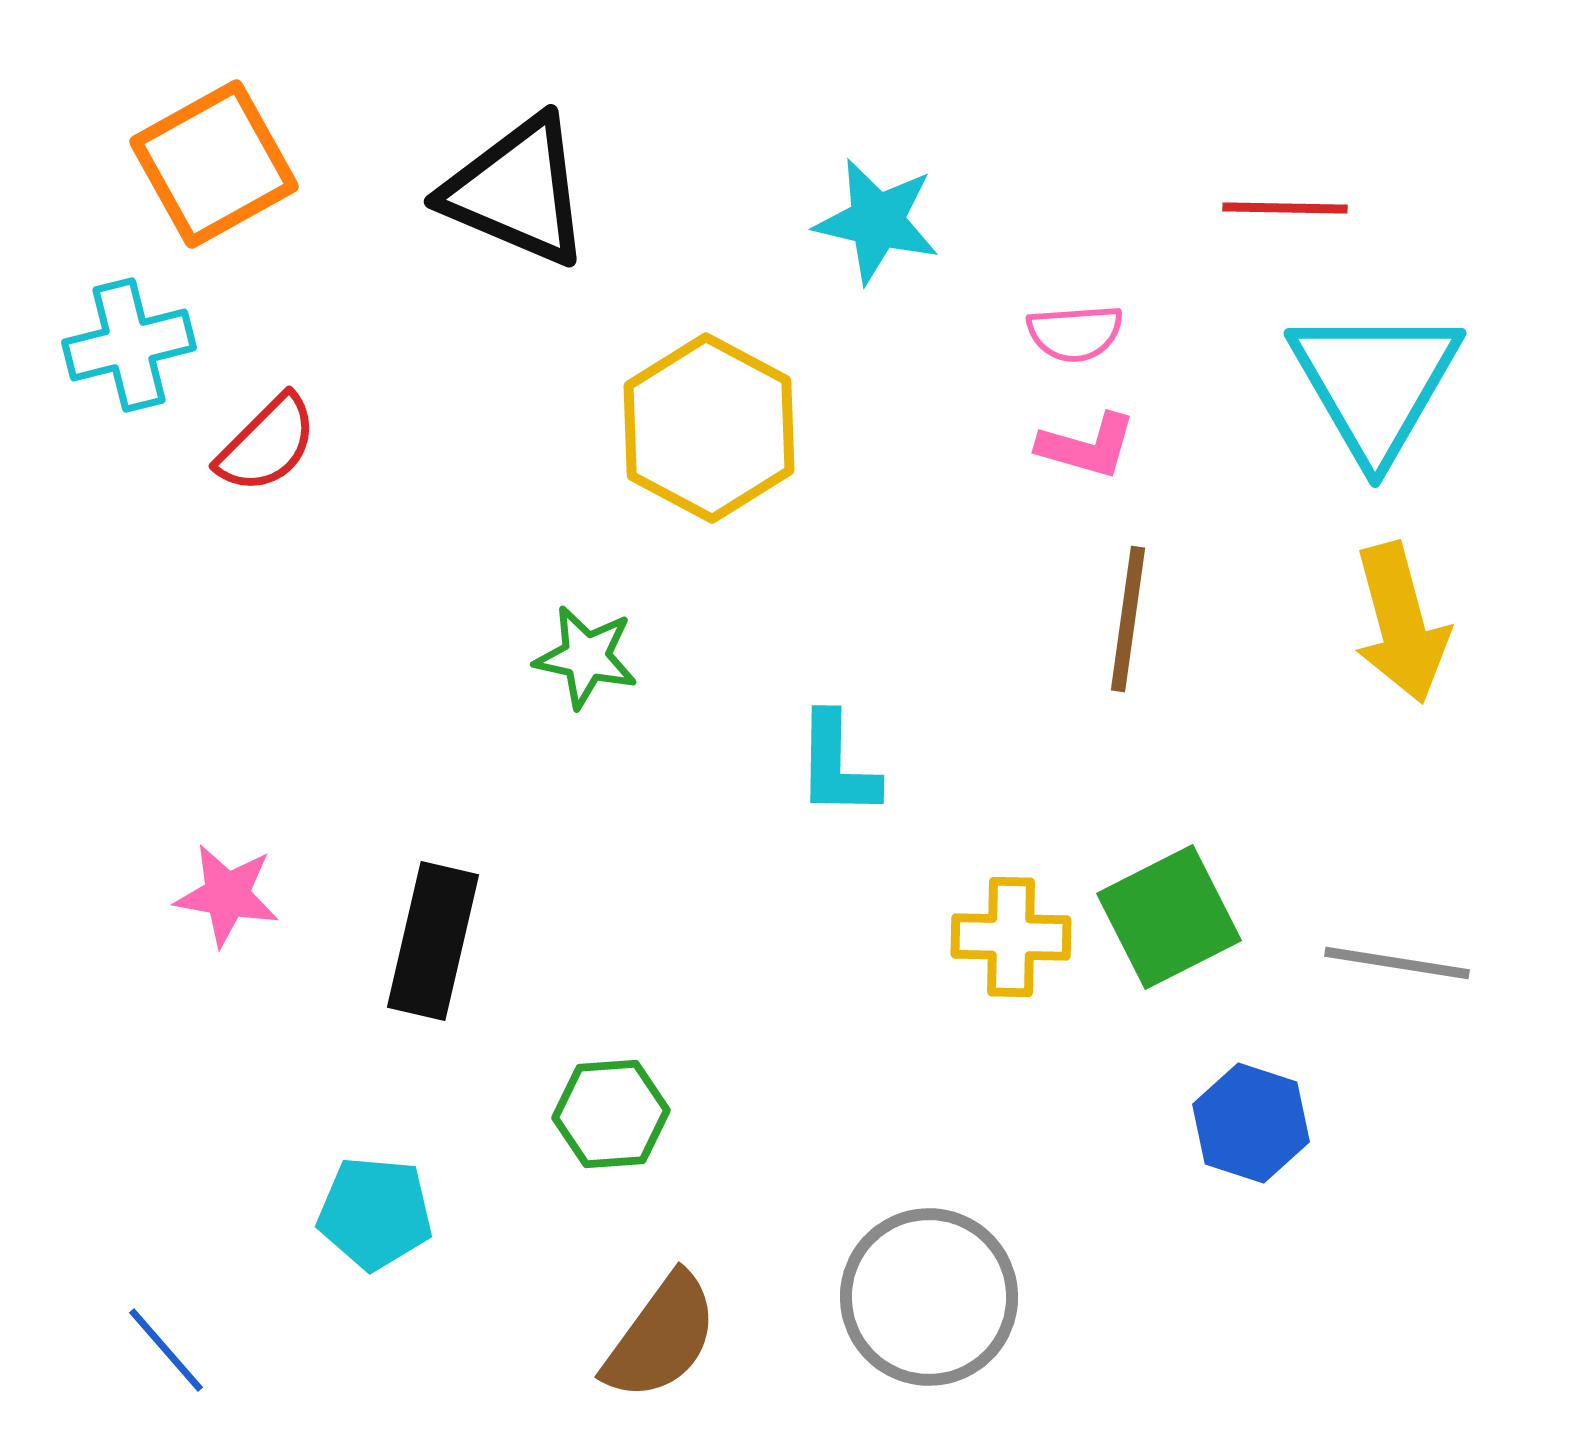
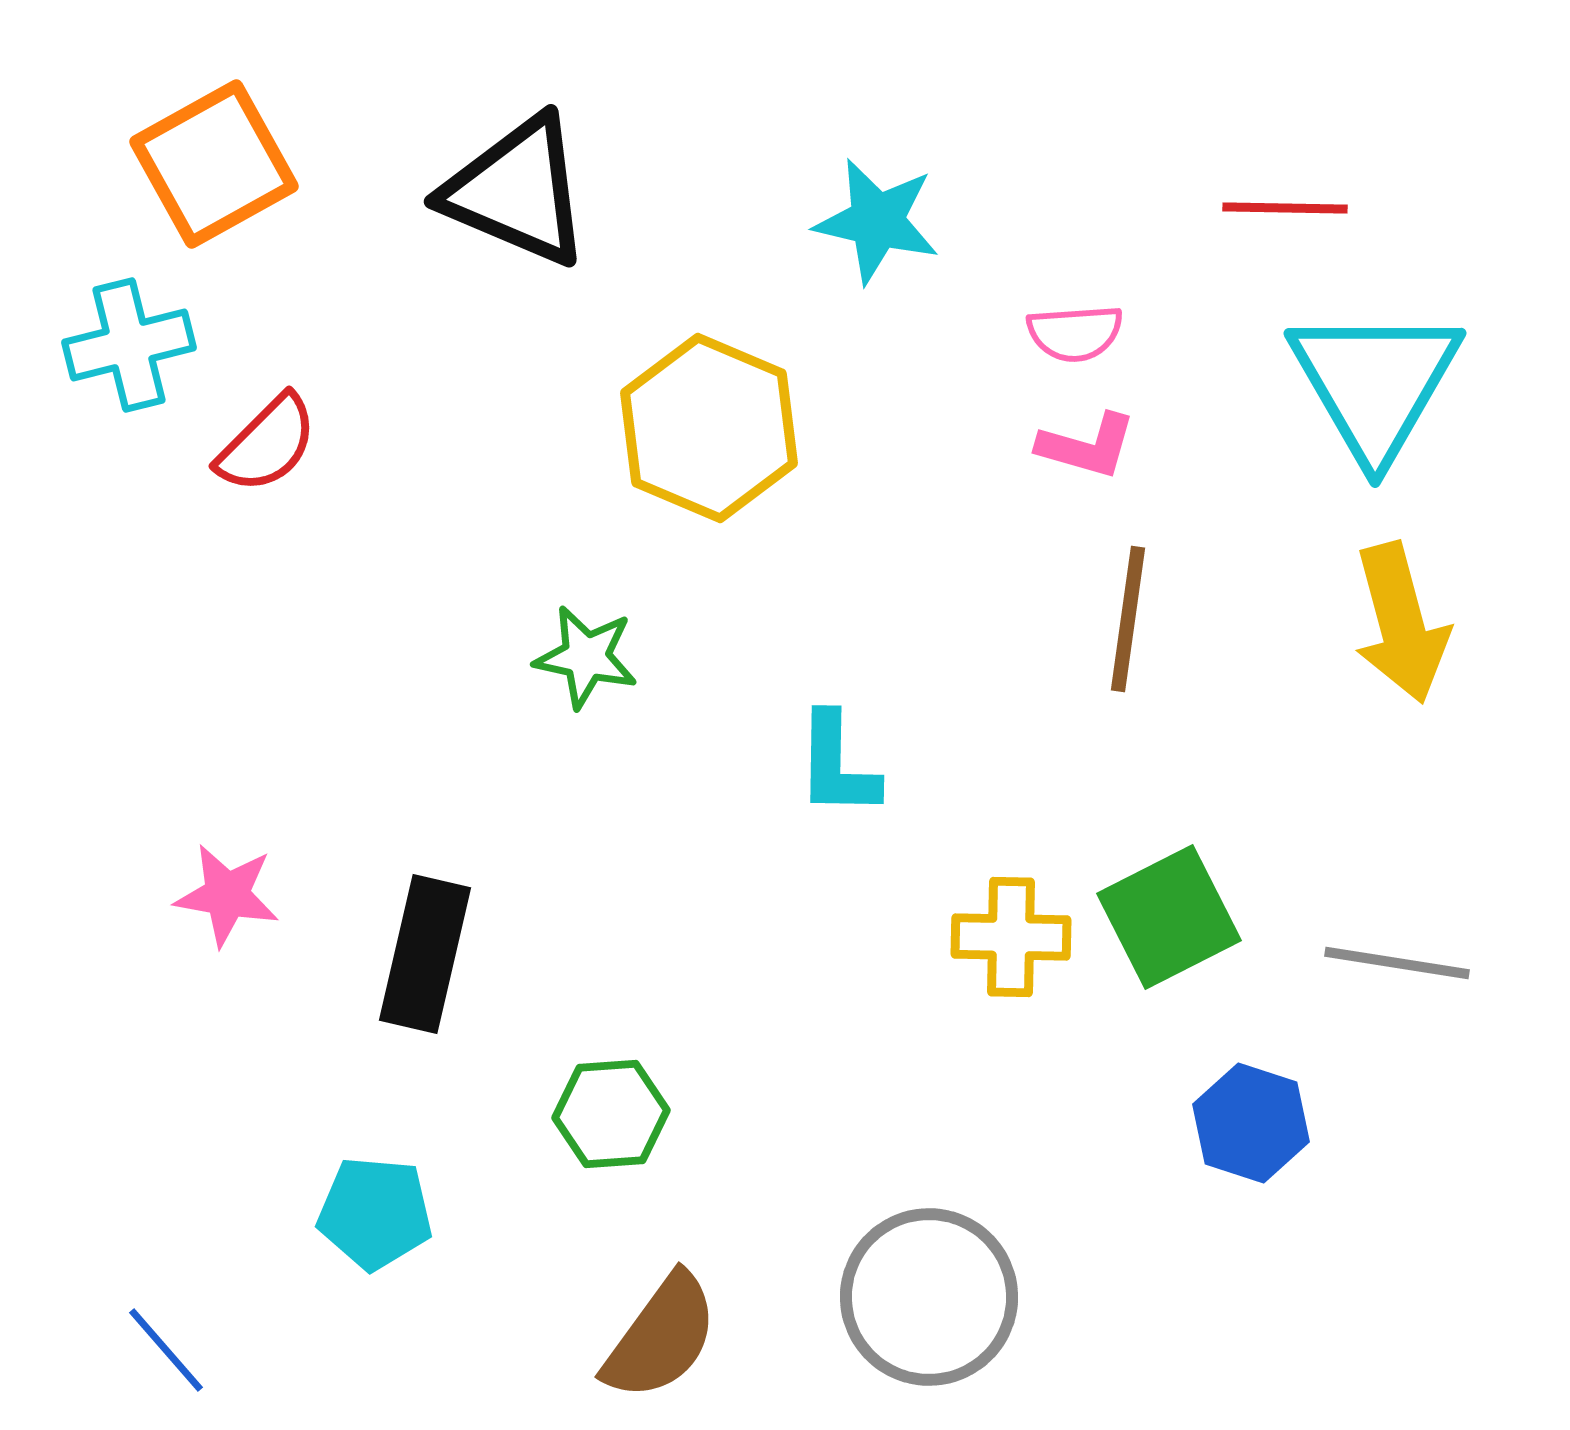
yellow hexagon: rotated 5 degrees counterclockwise
black rectangle: moved 8 px left, 13 px down
